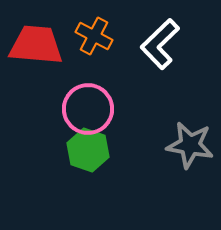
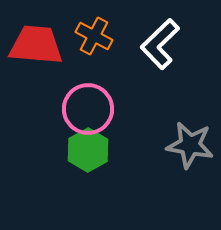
green hexagon: rotated 12 degrees clockwise
